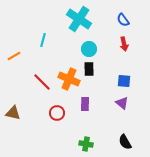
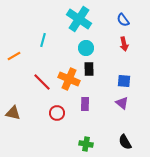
cyan circle: moved 3 px left, 1 px up
